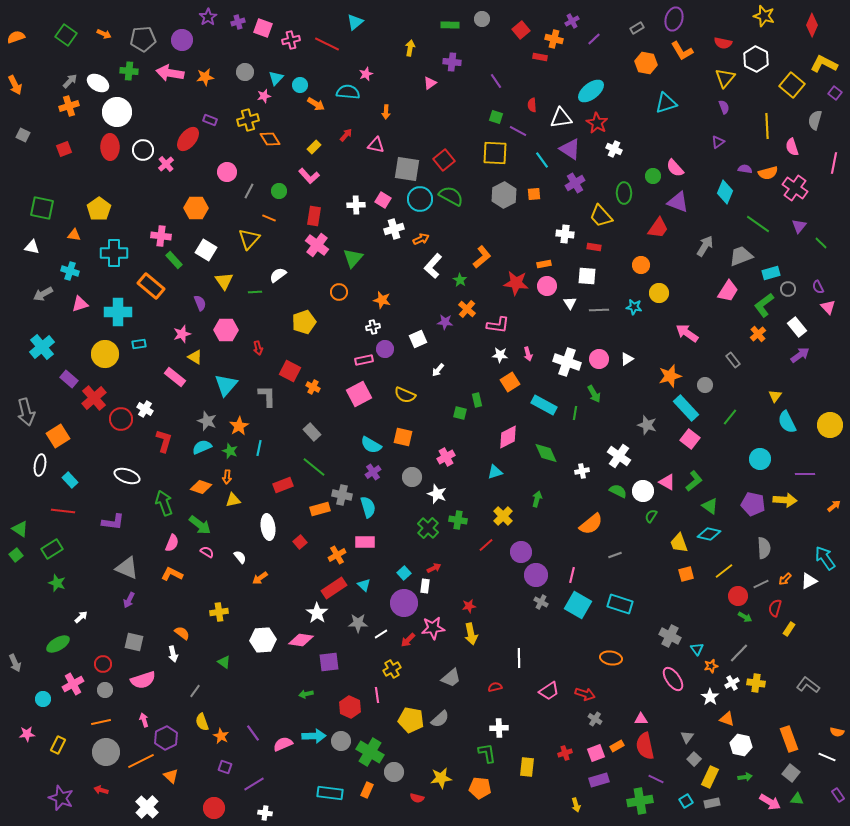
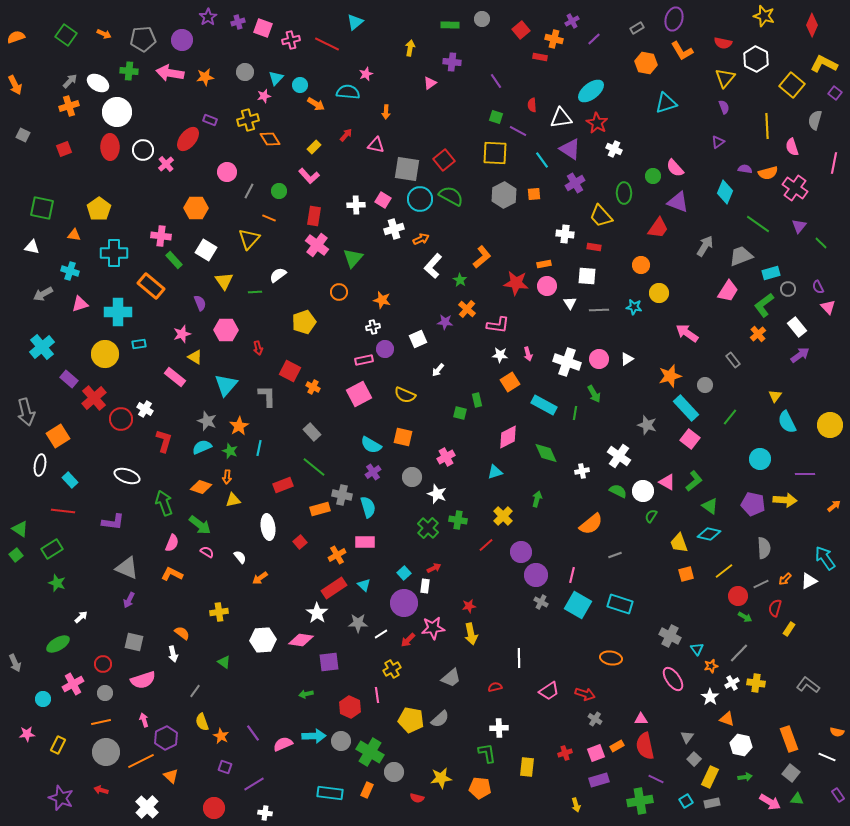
gray circle at (105, 690): moved 3 px down
